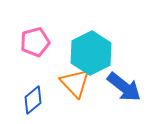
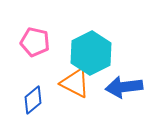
pink pentagon: rotated 28 degrees clockwise
orange triangle: rotated 20 degrees counterclockwise
blue arrow: rotated 135 degrees clockwise
